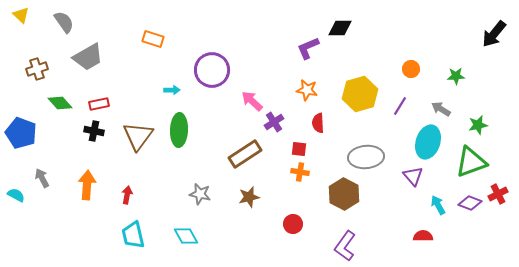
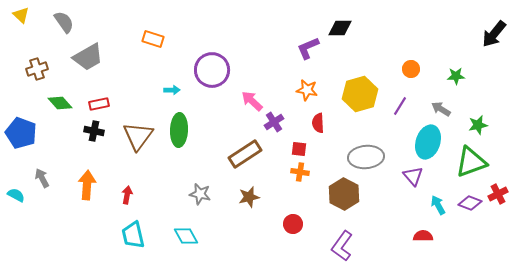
purple L-shape at (345, 246): moved 3 px left
